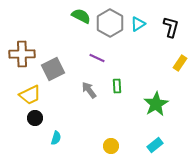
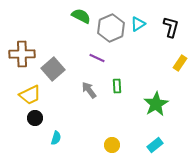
gray hexagon: moved 1 px right, 5 px down; rotated 8 degrees clockwise
gray square: rotated 15 degrees counterclockwise
yellow circle: moved 1 px right, 1 px up
